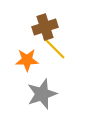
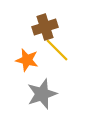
yellow line: moved 3 px right, 2 px down
orange star: rotated 15 degrees clockwise
